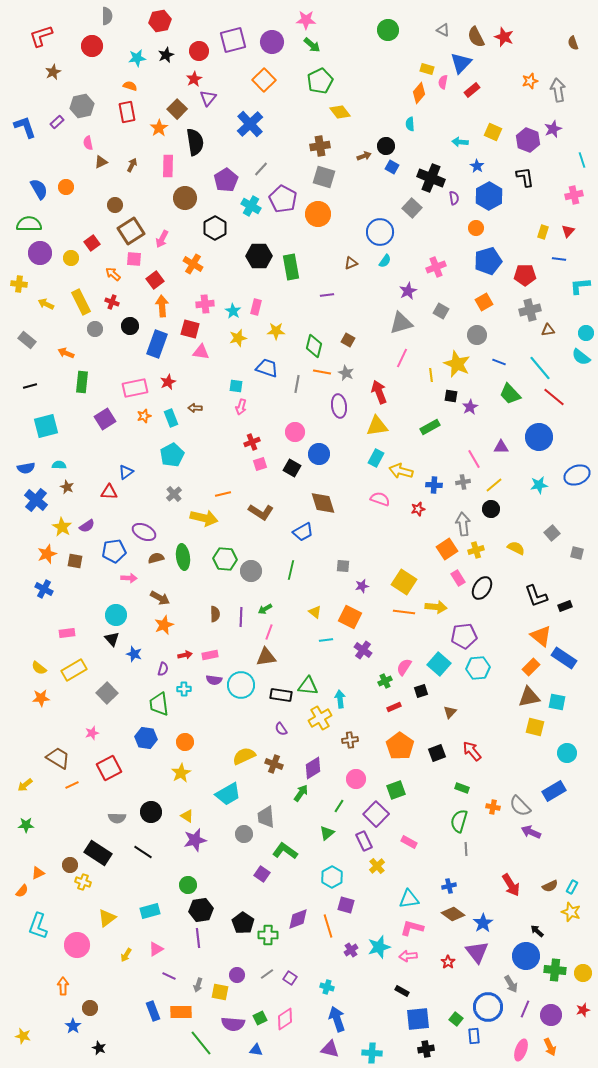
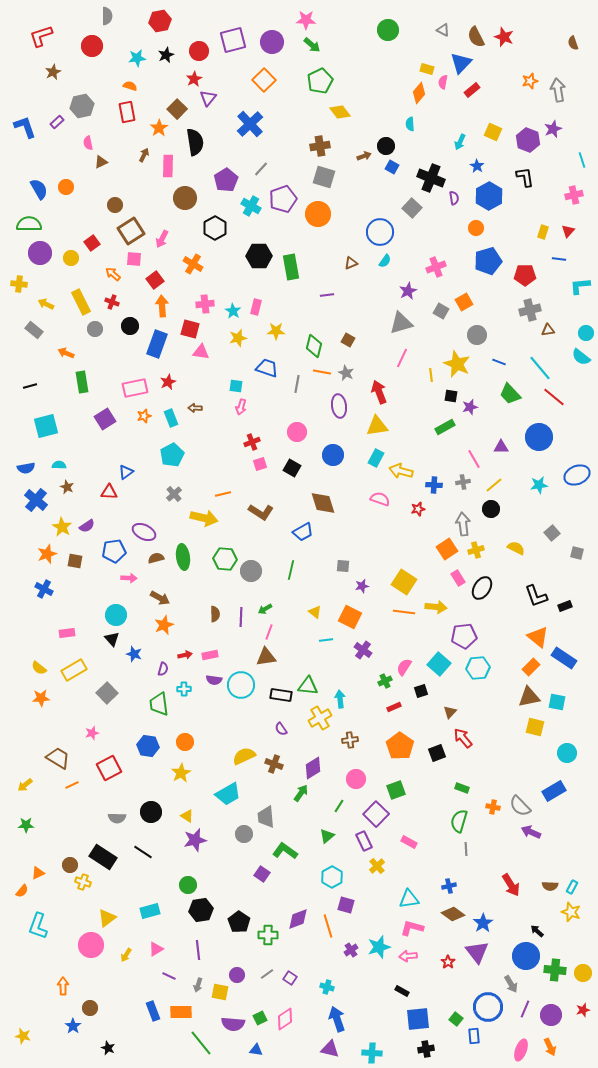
cyan arrow at (460, 142): rotated 70 degrees counterclockwise
brown arrow at (132, 165): moved 12 px right, 10 px up
purple pentagon at (283, 199): rotated 24 degrees clockwise
orange square at (484, 302): moved 20 px left
gray rectangle at (27, 340): moved 7 px right, 10 px up
green rectangle at (82, 382): rotated 15 degrees counterclockwise
purple star at (470, 407): rotated 14 degrees clockwise
green rectangle at (430, 427): moved 15 px right
pink circle at (295, 432): moved 2 px right
blue circle at (319, 454): moved 14 px right, 1 px down
orange triangle at (541, 636): moved 3 px left, 1 px down
blue hexagon at (146, 738): moved 2 px right, 8 px down
red arrow at (472, 751): moved 9 px left, 13 px up
green triangle at (327, 833): moved 3 px down
black rectangle at (98, 853): moved 5 px right, 4 px down
brown semicircle at (550, 886): rotated 28 degrees clockwise
black pentagon at (243, 923): moved 4 px left, 1 px up
purple line at (198, 938): moved 12 px down
pink circle at (77, 945): moved 14 px right
black star at (99, 1048): moved 9 px right
